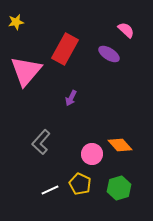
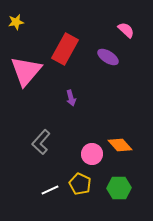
purple ellipse: moved 1 px left, 3 px down
purple arrow: rotated 42 degrees counterclockwise
green hexagon: rotated 15 degrees clockwise
